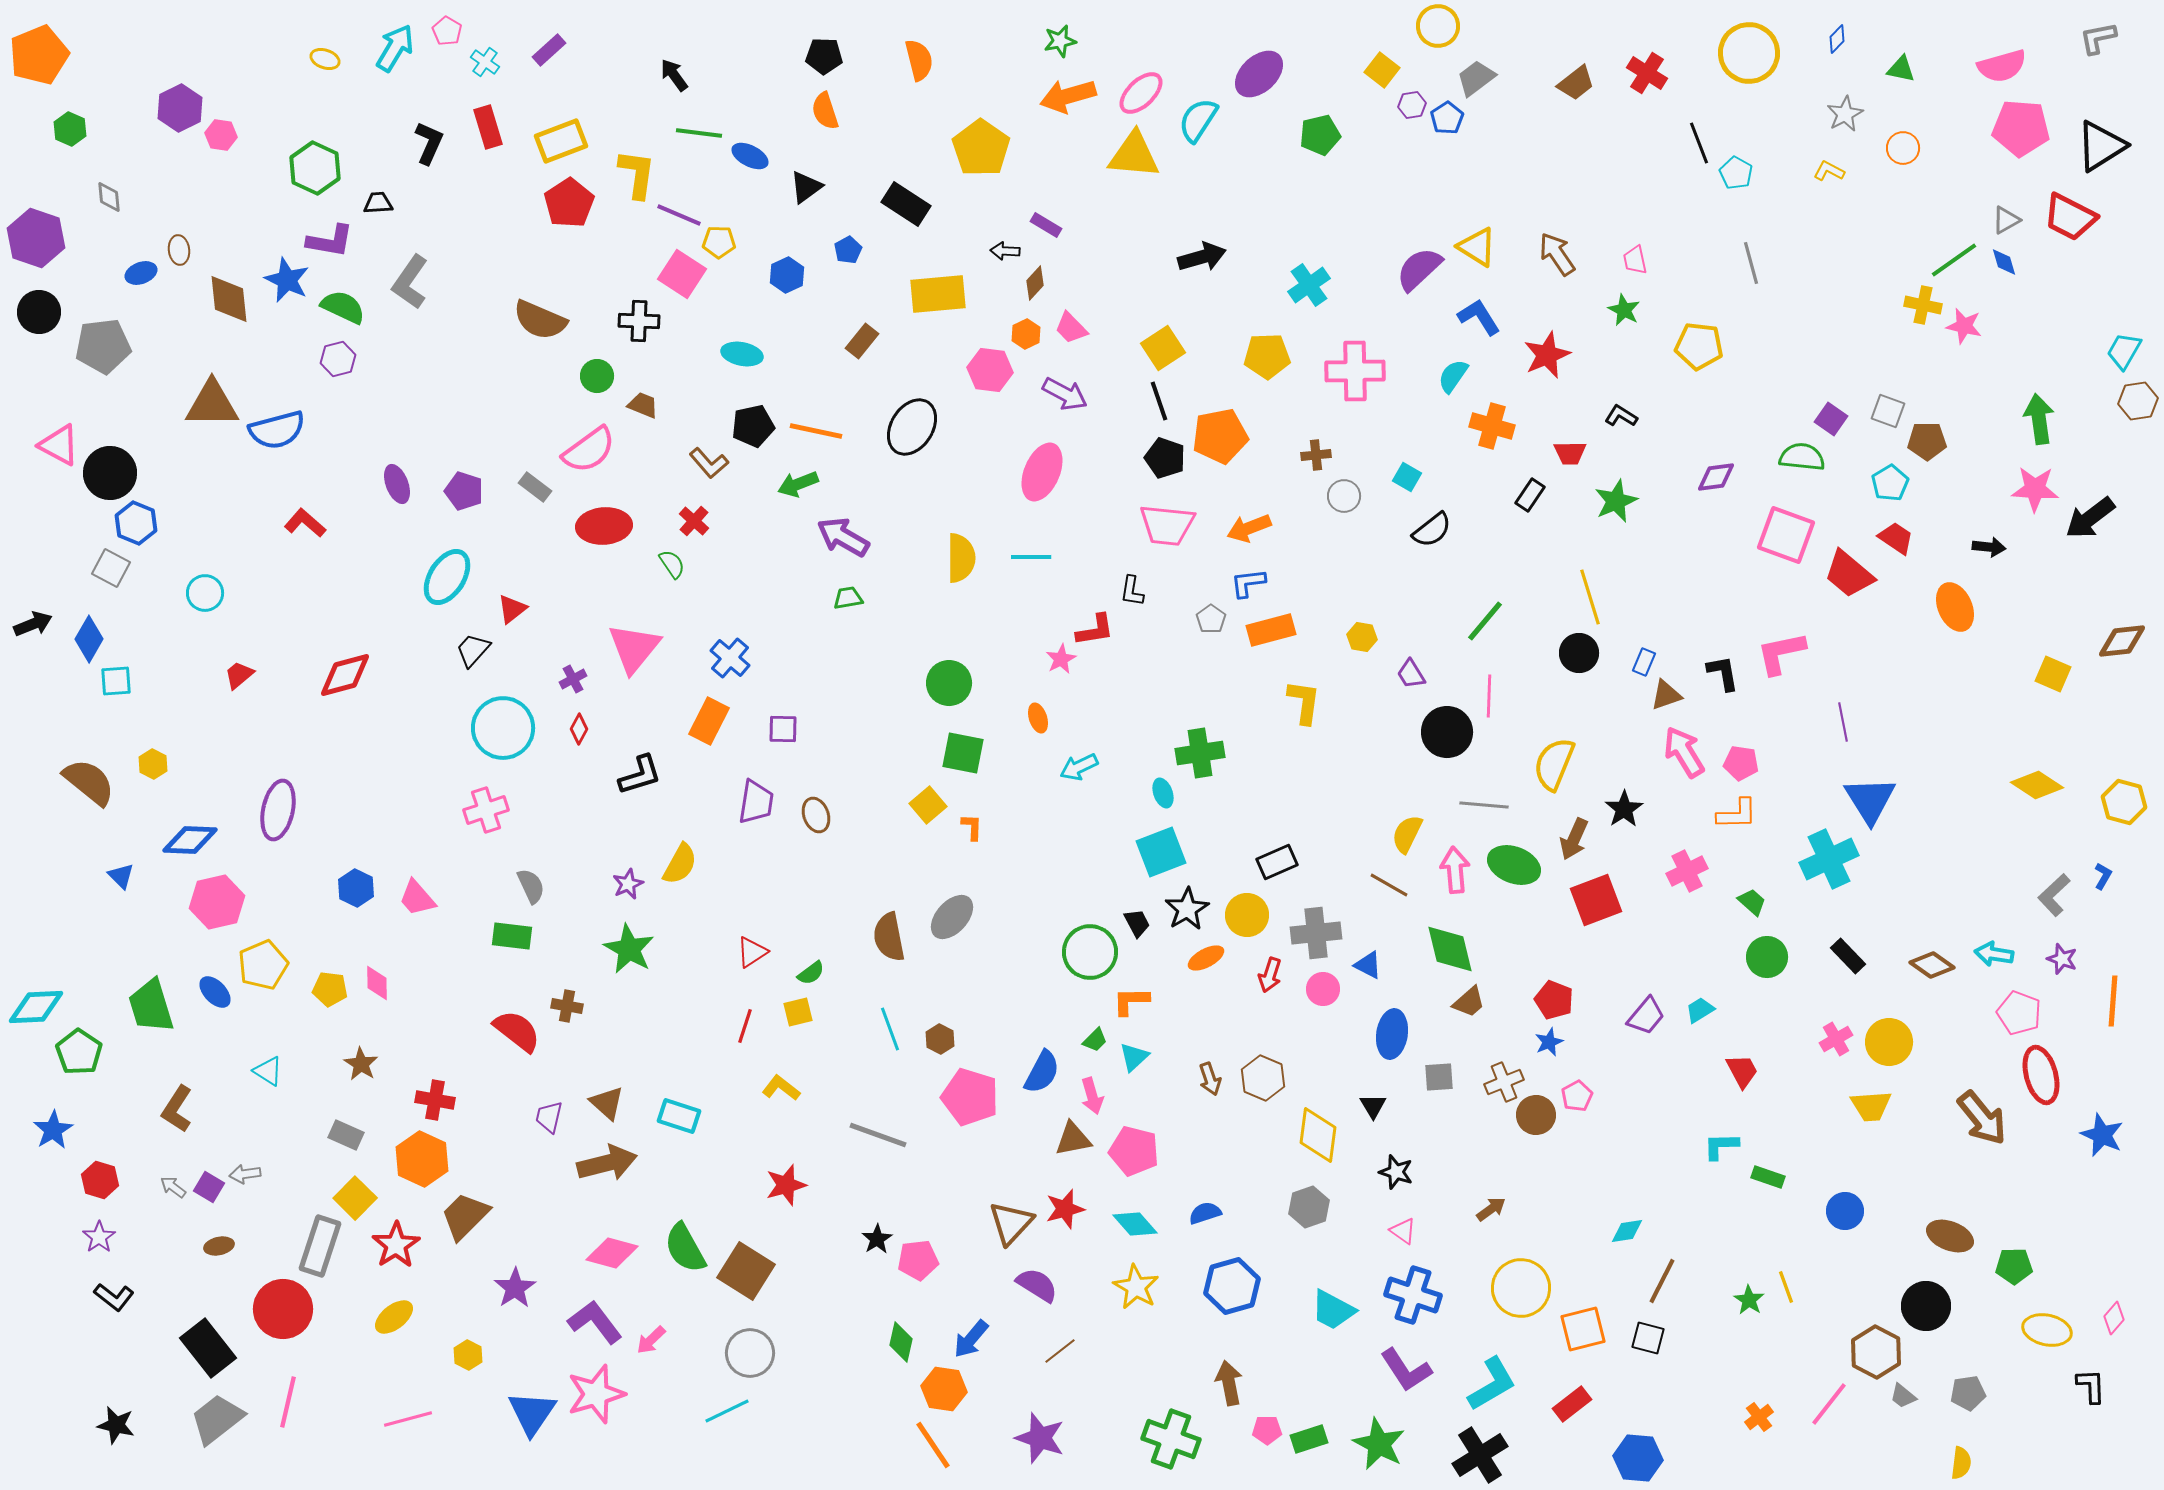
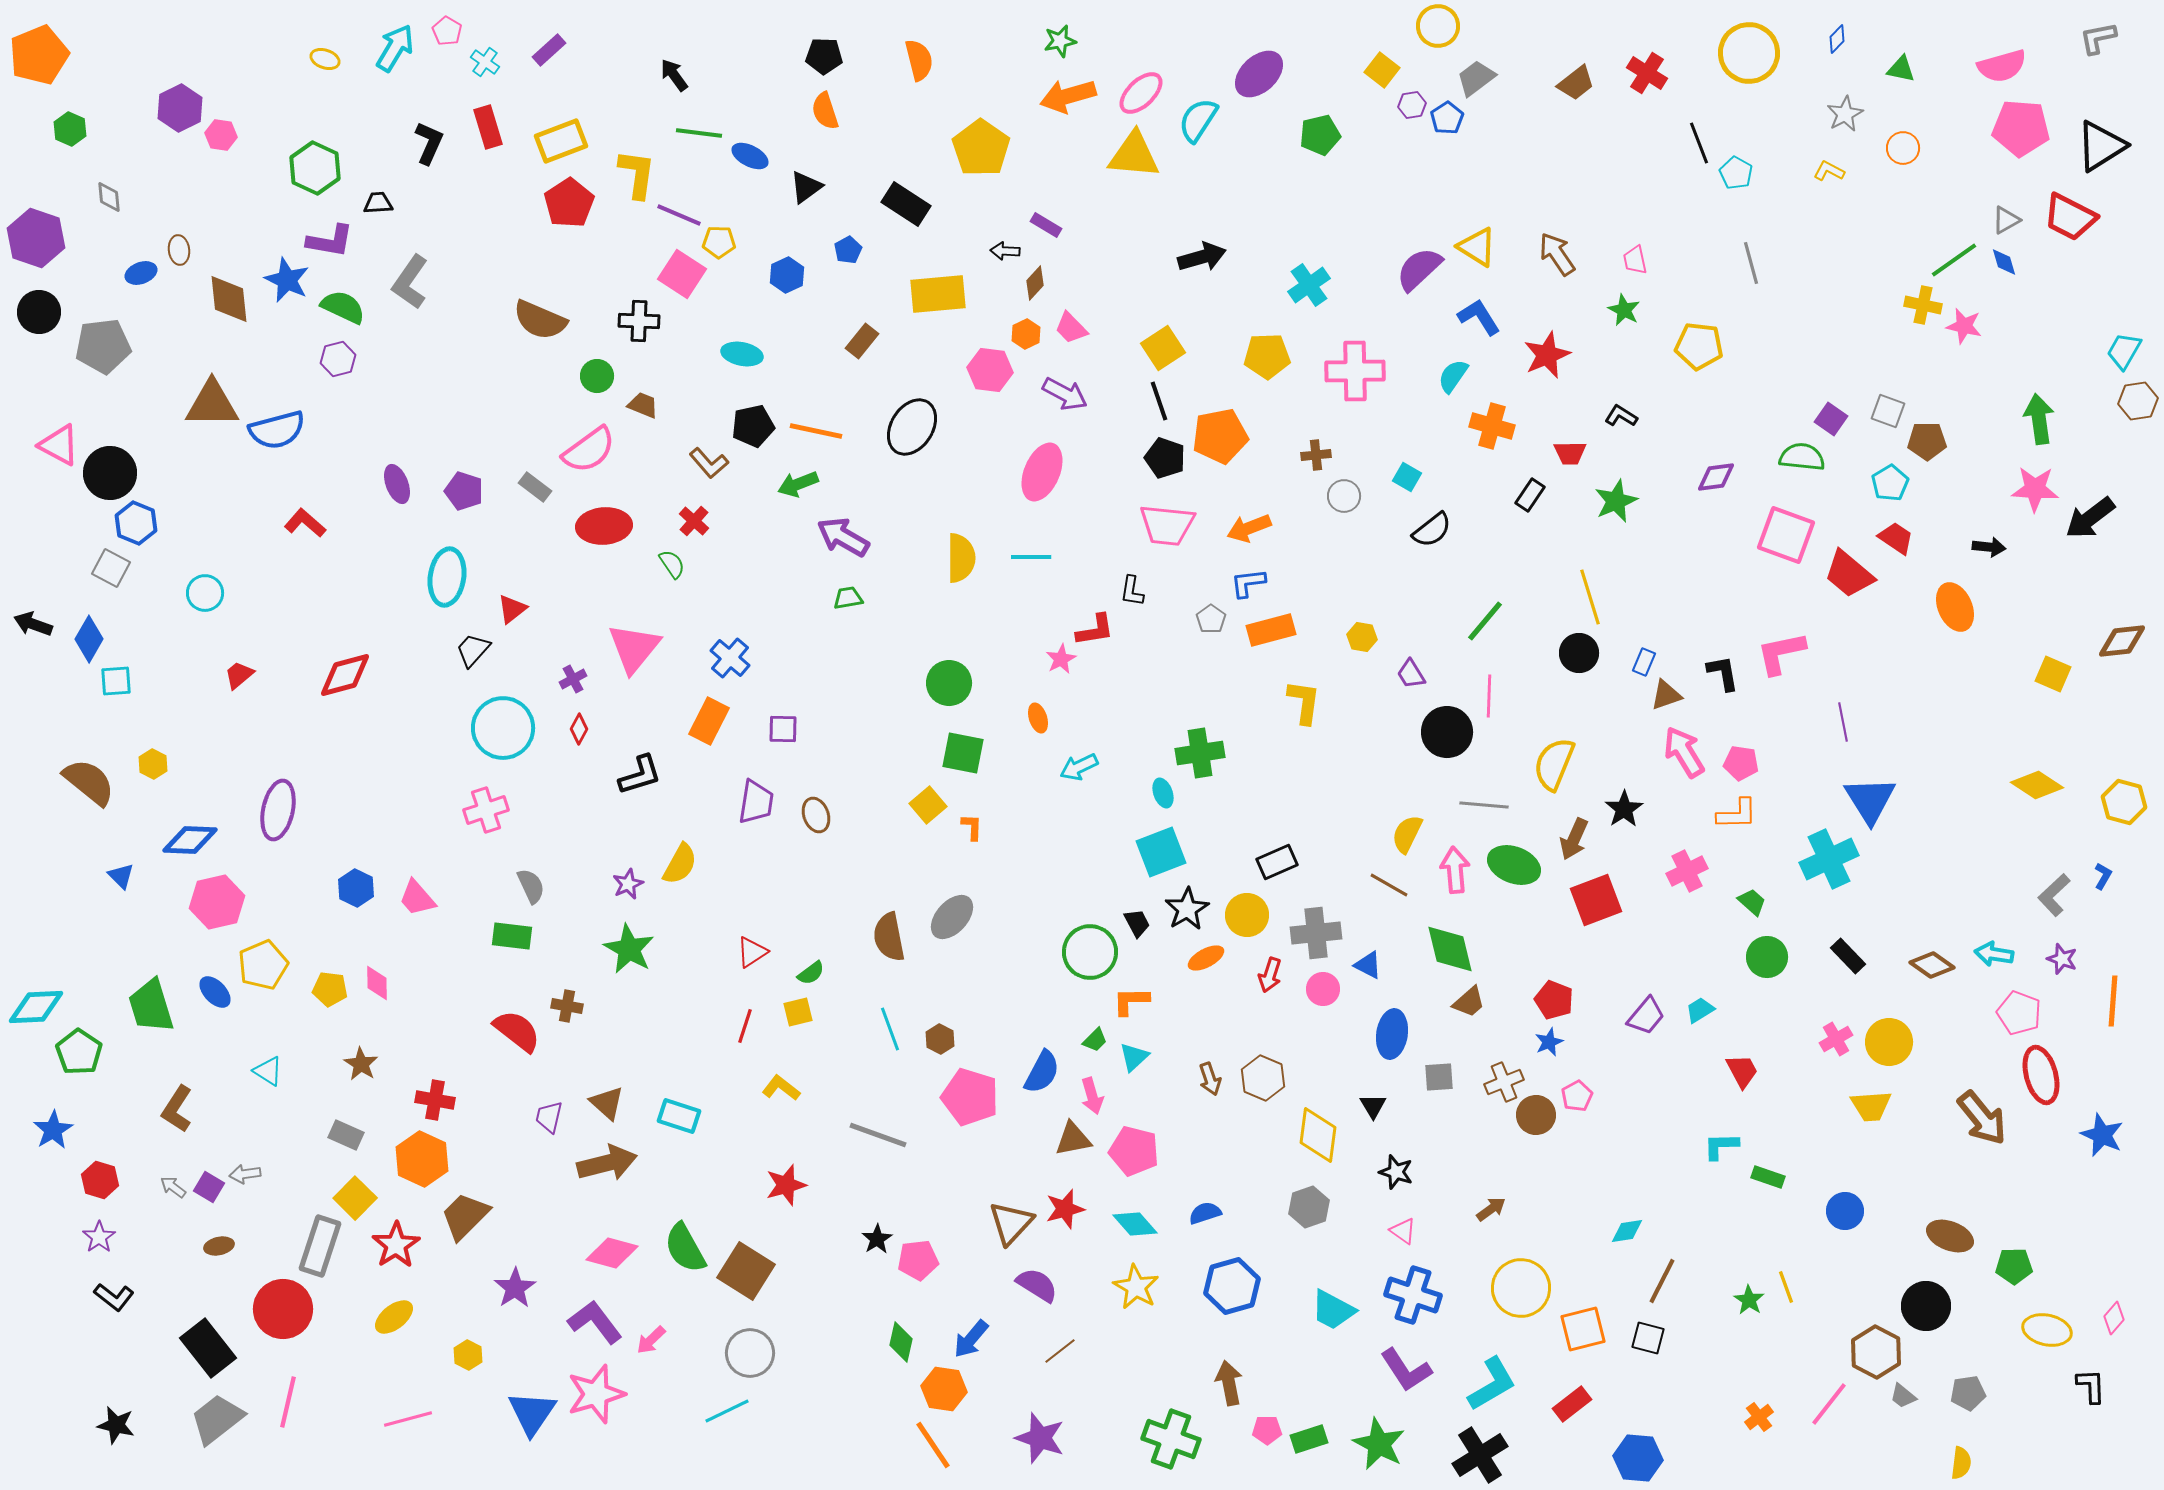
cyan ellipse at (447, 577): rotated 24 degrees counterclockwise
black arrow at (33, 624): rotated 138 degrees counterclockwise
